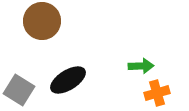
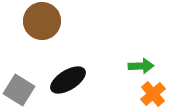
orange cross: moved 4 px left, 1 px down; rotated 25 degrees counterclockwise
